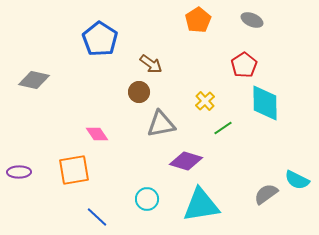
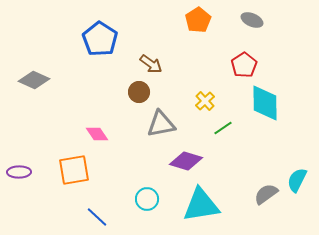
gray diamond: rotated 12 degrees clockwise
cyan semicircle: rotated 90 degrees clockwise
